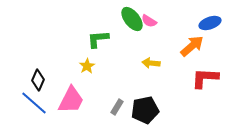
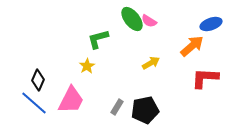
blue ellipse: moved 1 px right, 1 px down
green L-shape: rotated 10 degrees counterclockwise
yellow arrow: rotated 144 degrees clockwise
